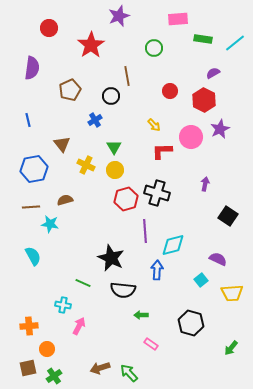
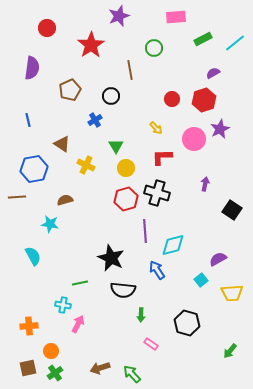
pink rectangle at (178, 19): moved 2 px left, 2 px up
red circle at (49, 28): moved 2 px left
green rectangle at (203, 39): rotated 36 degrees counterclockwise
brown line at (127, 76): moved 3 px right, 6 px up
red circle at (170, 91): moved 2 px right, 8 px down
red hexagon at (204, 100): rotated 15 degrees clockwise
yellow arrow at (154, 125): moved 2 px right, 3 px down
pink circle at (191, 137): moved 3 px right, 2 px down
brown triangle at (62, 144): rotated 18 degrees counterclockwise
green triangle at (114, 147): moved 2 px right, 1 px up
red L-shape at (162, 151): moved 6 px down
yellow circle at (115, 170): moved 11 px right, 2 px up
brown line at (31, 207): moved 14 px left, 10 px up
black square at (228, 216): moved 4 px right, 6 px up
purple semicircle at (218, 259): rotated 54 degrees counterclockwise
blue arrow at (157, 270): rotated 36 degrees counterclockwise
green line at (83, 283): moved 3 px left; rotated 35 degrees counterclockwise
green arrow at (141, 315): rotated 88 degrees counterclockwise
black hexagon at (191, 323): moved 4 px left
pink arrow at (79, 326): moved 1 px left, 2 px up
green arrow at (231, 348): moved 1 px left, 3 px down
orange circle at (47, 349): moved 4 px right, 2 px down
green arrow at (129, 373): moved 3 px right, 1 px down
green cross at (54, 376): moved 1 px right, 3 px up
